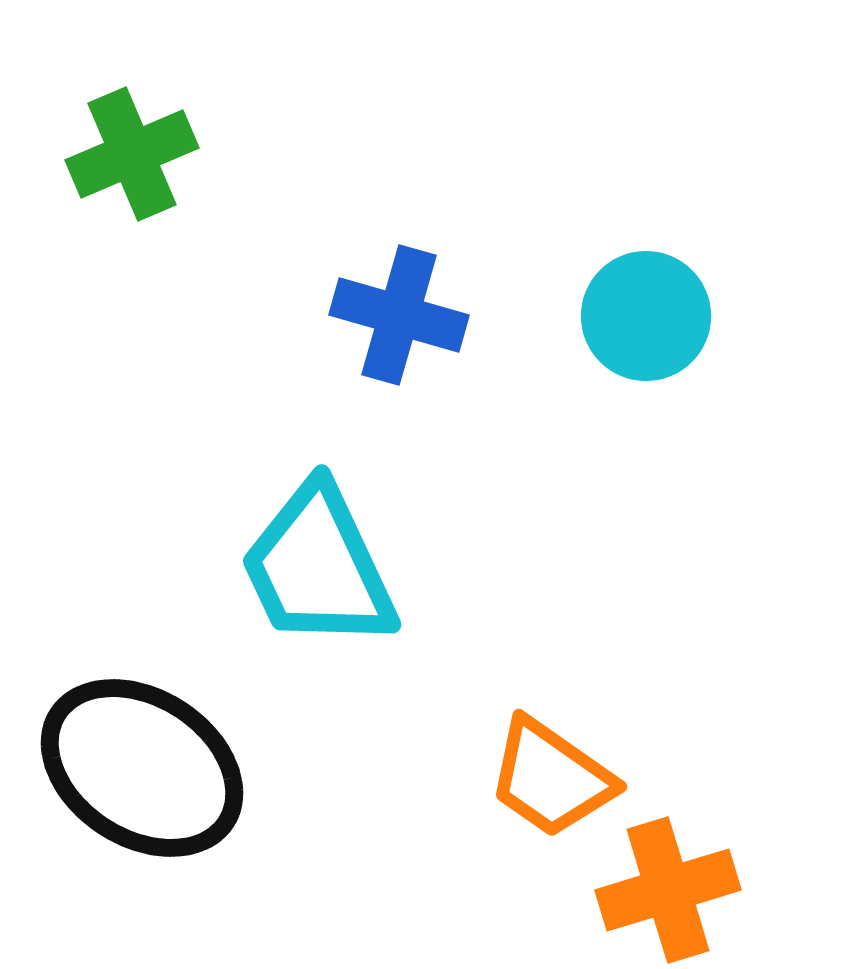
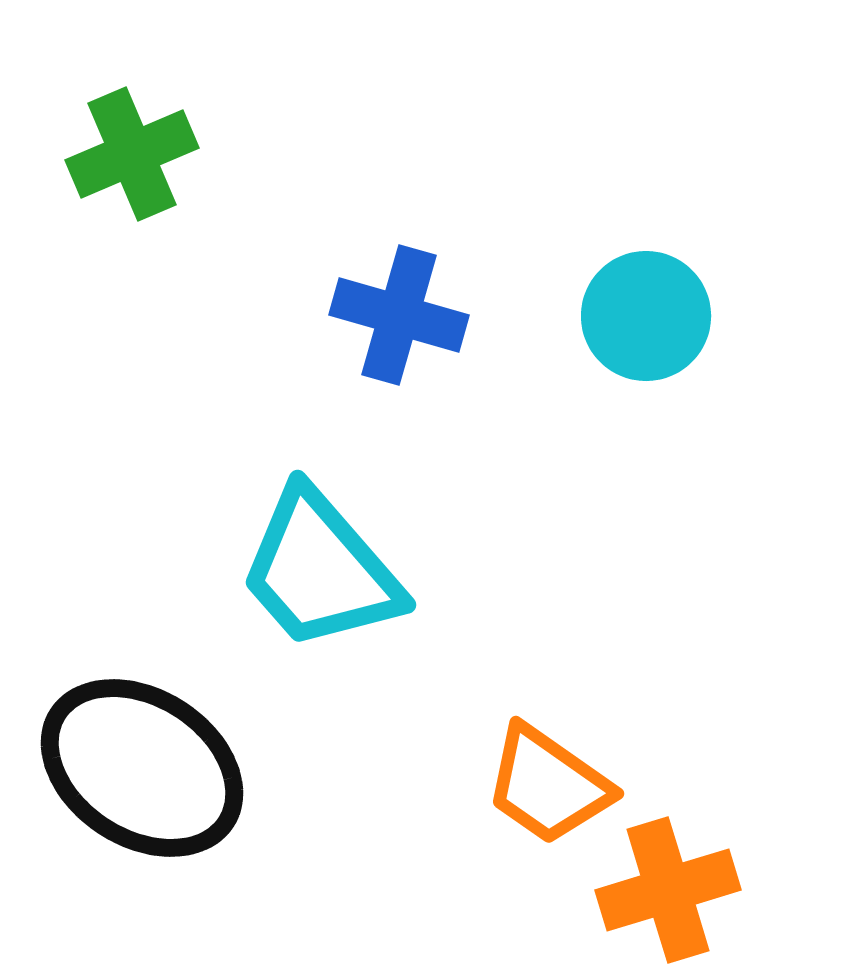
cyan trapezoid: moved 2 px right, 3 px down; rotated 16 degrees counterclockwise
orange trapezoid: moved 3 px left, 7 px down
